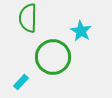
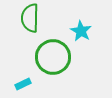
green semicircle: moved 2 px right
cyan rectangle: moved 2 px right, 2 px down; rotated 21 degrees clockwise
